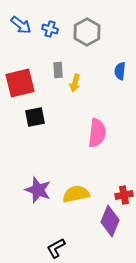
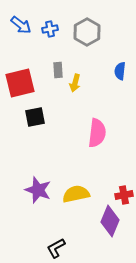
blue cross: rotated 28 degrees counterclockwise
